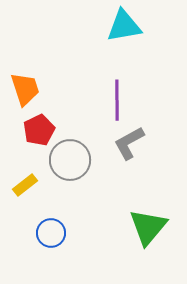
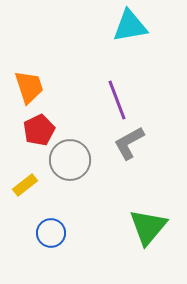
cyan triangle: moved 6 px right
orange trapezoid: moved 4 px right, 2 px up
purple line: rotated 21 degrees counterclockwise
